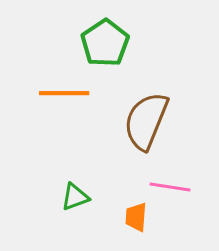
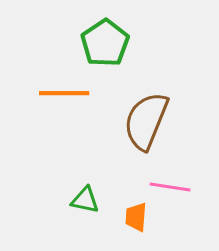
green triangle: moved 10 px right, 3 px down; rotated 32 degrees clockwise
